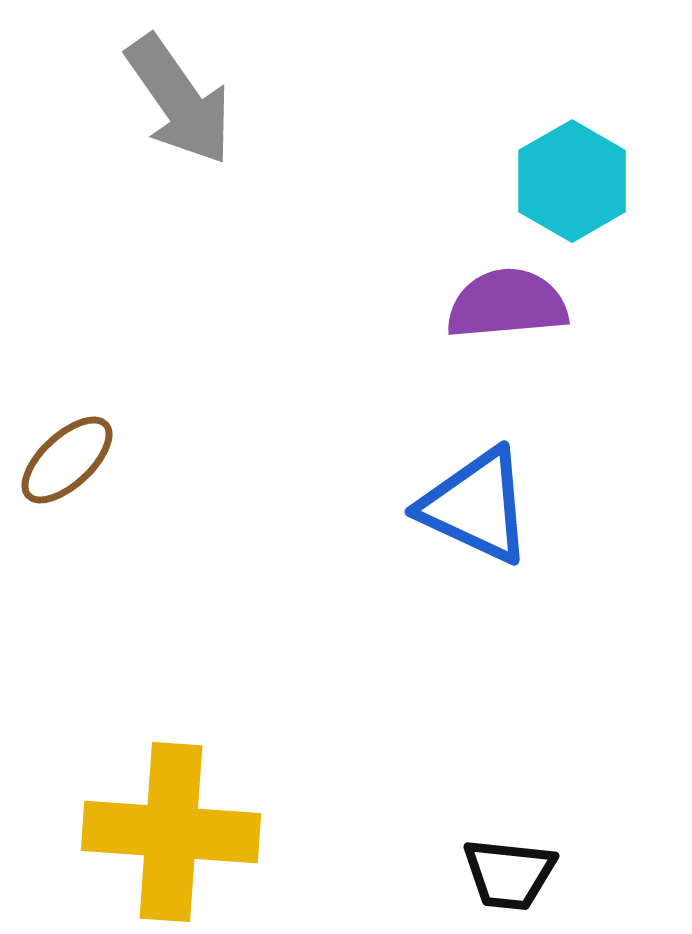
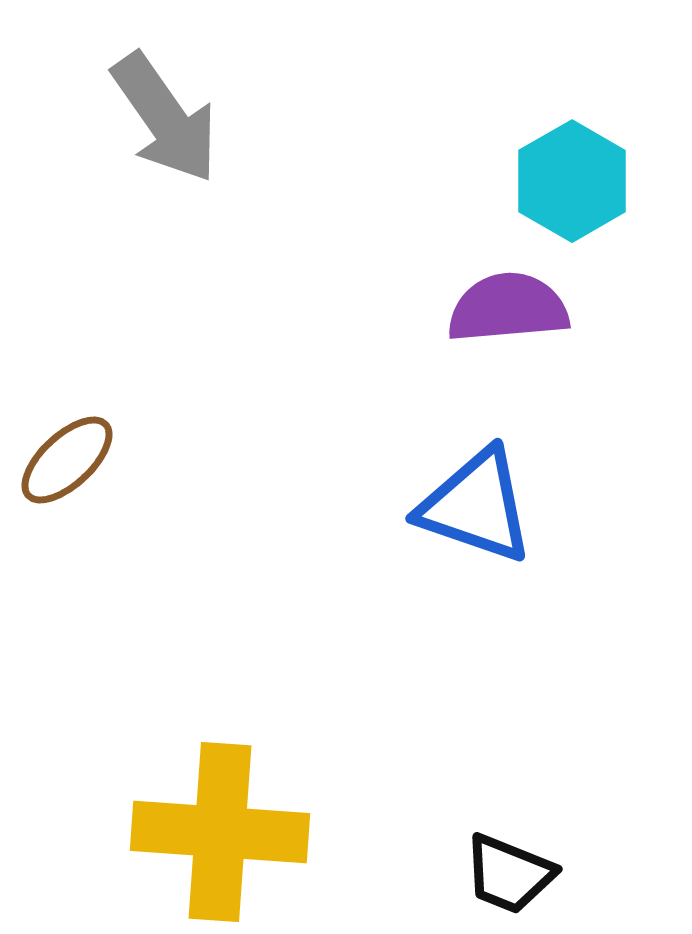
gray arrow: moved 14 px left, 18 px down
purple semicircle: moved 1 px right, 4 px down
blue triangle: rotated 6 degrees counterclockwise
yellow cross: moved 49 px right
black trapezoid: rotated 16 degrees clockwise
